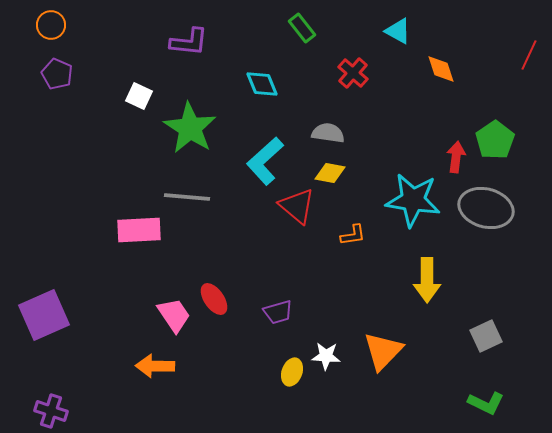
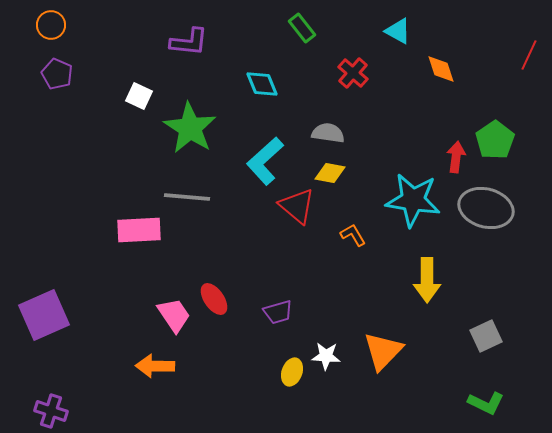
orange L-shape: rotated 112 degrees counterclockwise
